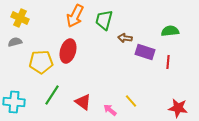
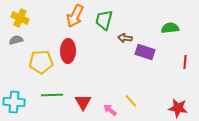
green semicircle: moved 3 px up
gray semicircle: moved 1 px right, 2 px up
red ellipse: rotated 15 degrees counterclockwise
red line: moved 17 px right
green line: rotated 55 degrees clockwise
red triangle: rotated 24 degrees clockwise
